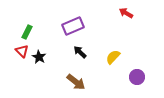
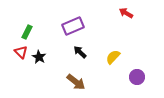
red triangle: moved 1 px left, 1 px down
